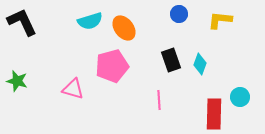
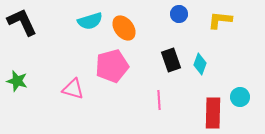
red rectangle: moved 1 px left, 1 px up
